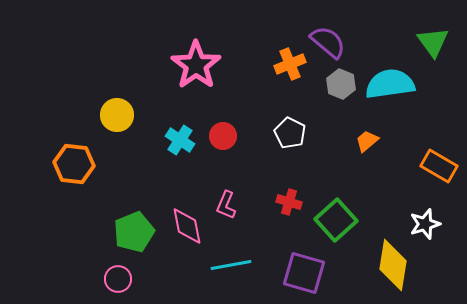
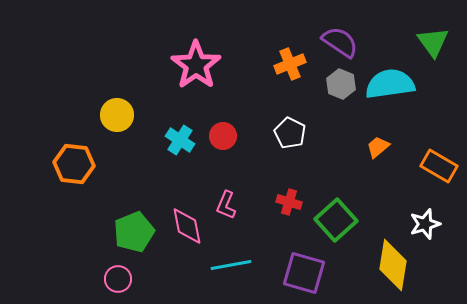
purple semicircle: moved 12 px right; rotated 6 degrees counterclockwise
orange trapezoid: moved 11 px right, 6 px down
